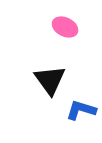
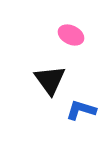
pink ellipse: moved 6 px right, 8 px down
